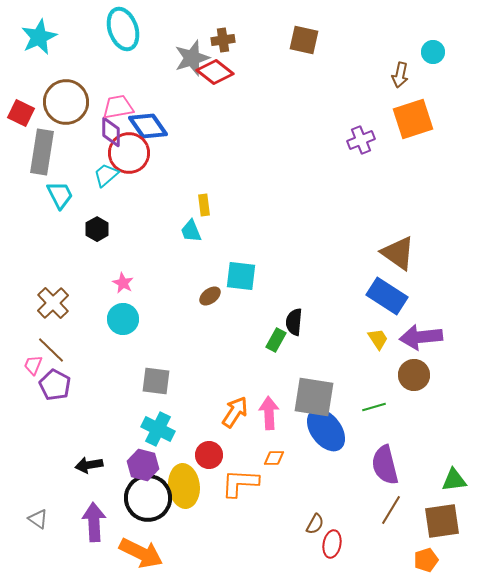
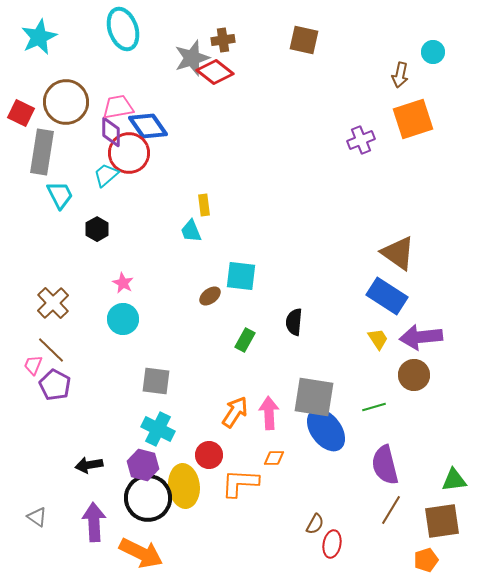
green rectangle at (276, 340): moved 31 px left
gray triangle at (38, 519): moved 1 px left, 2 px up
